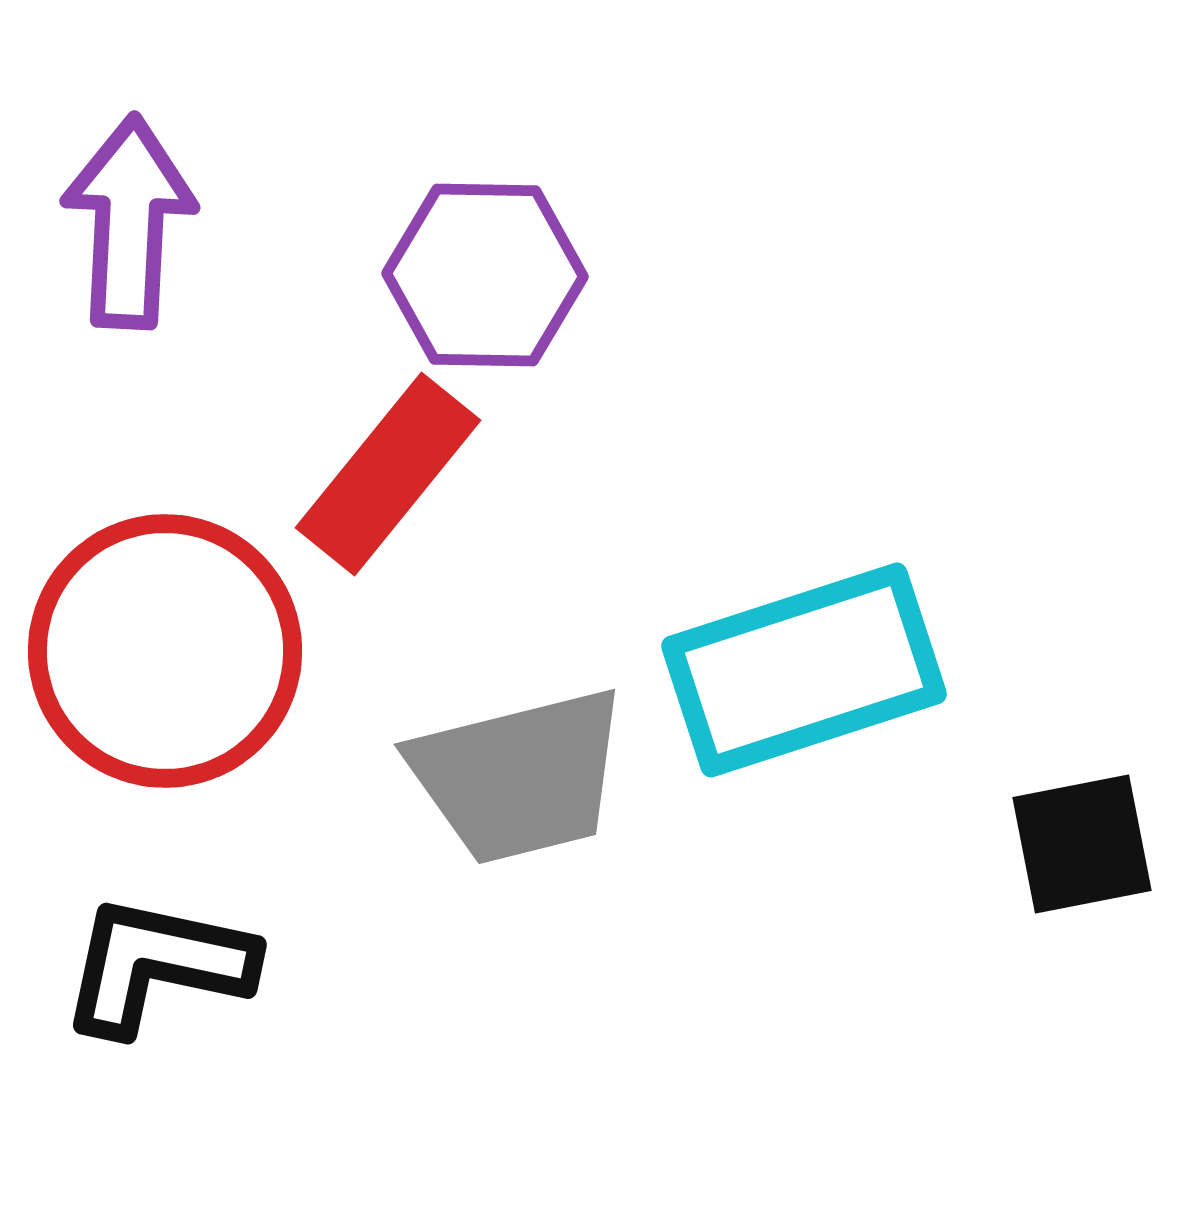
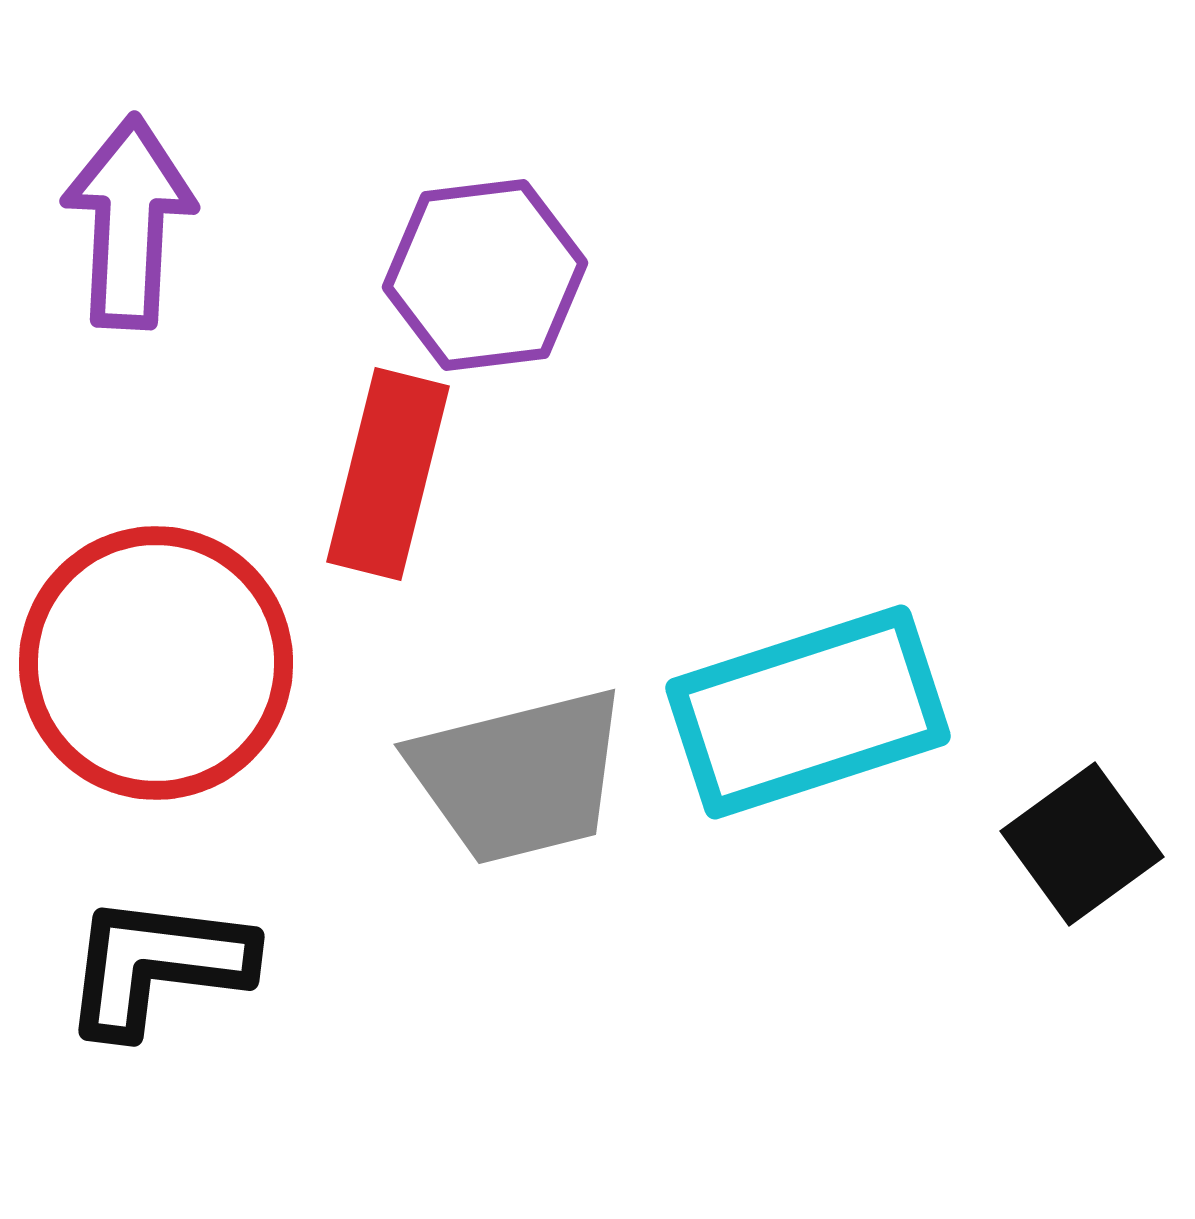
purple hexagon: rotated 8 degrees counterclockwise
red rectangle: rotated 25 degrees counterclockwise
red circle: moved 9 px left, 12 px down
cyan rectangle: moved 4 px right, 42 px down
black square: rotated 25 degrees counterclockwise
black L-shape: rotated 5 degrees counterclockwise
